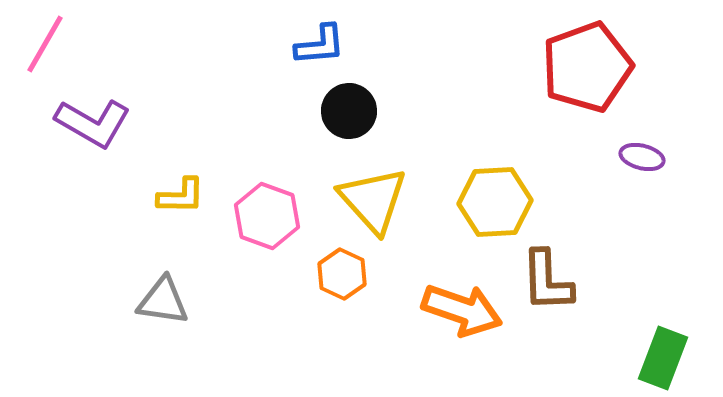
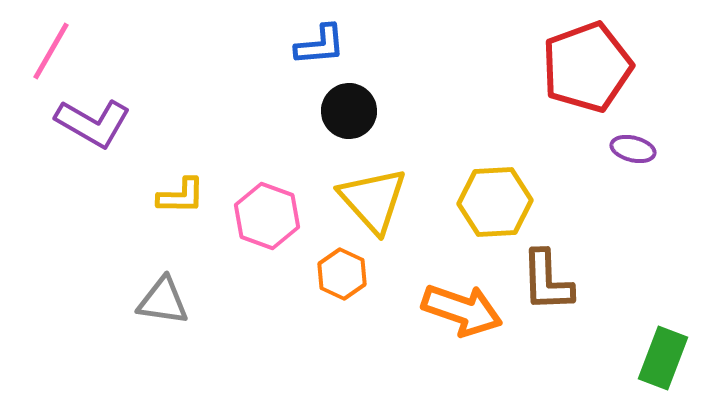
pink line: moved 6 px right, 7 px down
purple ellipse: moved 9 px left, 8 px up
